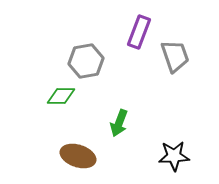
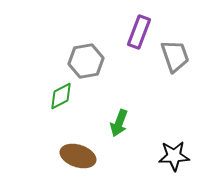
green diamond: rotated 28 degrees counterclockwise
